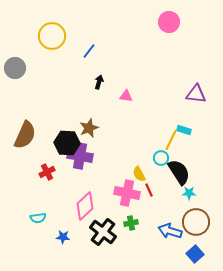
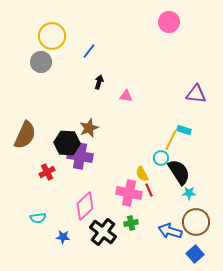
gray circle: moved 26 px right, 6 px up
yellow semicircle: moved 3 px right
pink cross: moved 2 px right
